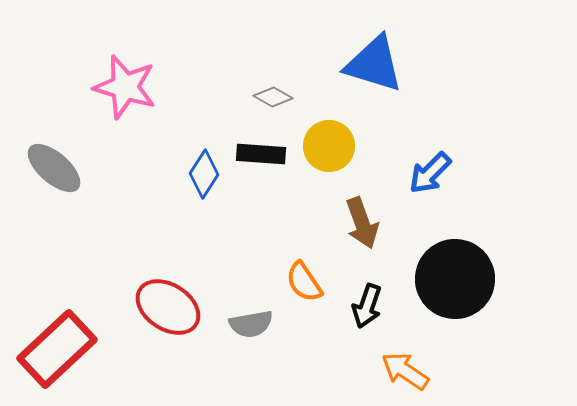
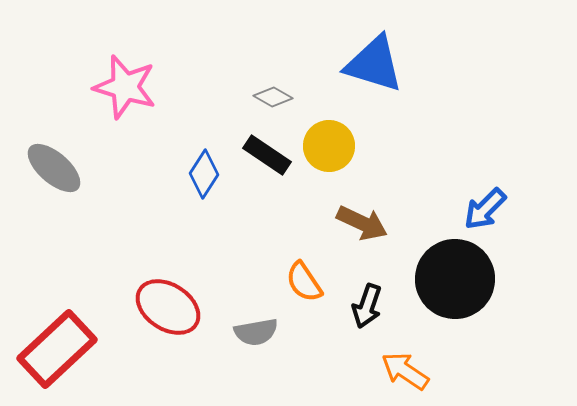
black rectangle: moved 6 px right, 1 px down; rotated 30 degrees clockwise
blue arrow: moved 55 px right, 36 px down
brown arrow: rotated 45 degrees counterclockwise
gray semicircle: moved 5 px right, 8 px down
